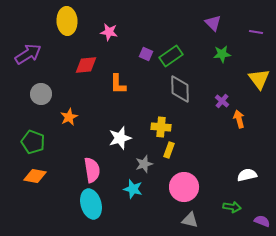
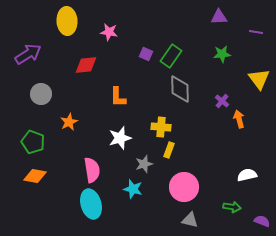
purple triangle: moved 6 px right, 6 px up; rotated 48 degrees counterclockwise
green rectangle: rotated 20 degrees counterclockwise
orange L-shape: moved 13 px down
orange star: moved 5 px down
